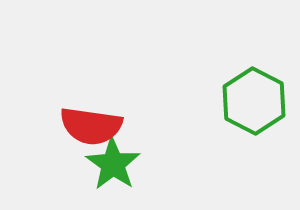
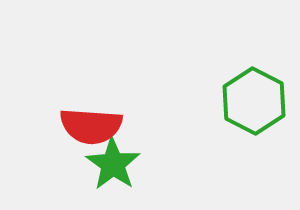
red semicircle: rotated 4 degrees counterclockwise
